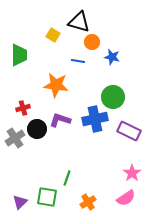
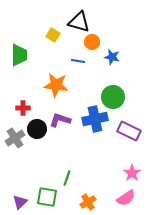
red cross: rotated 16 degrees clockwise
